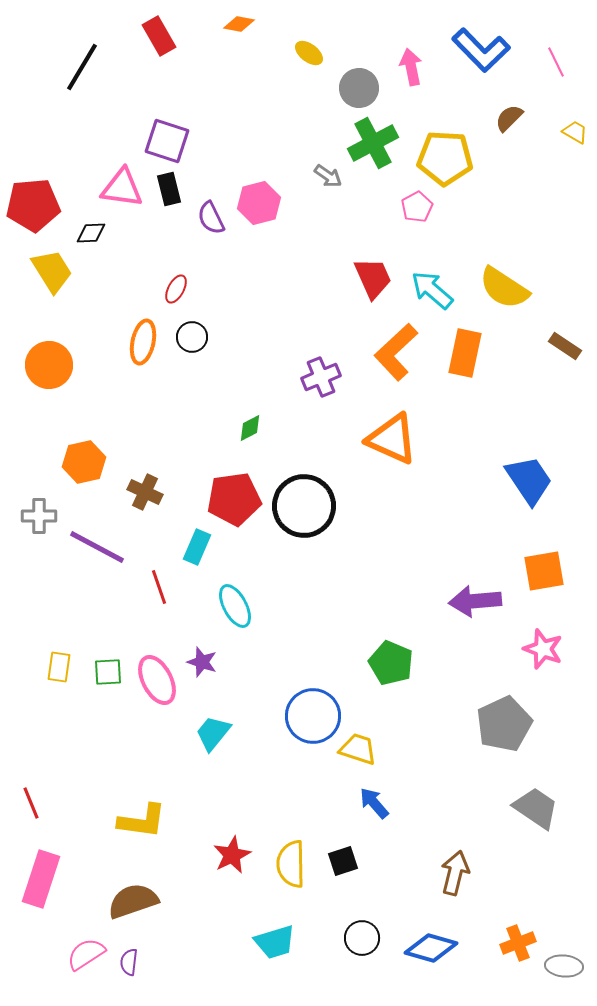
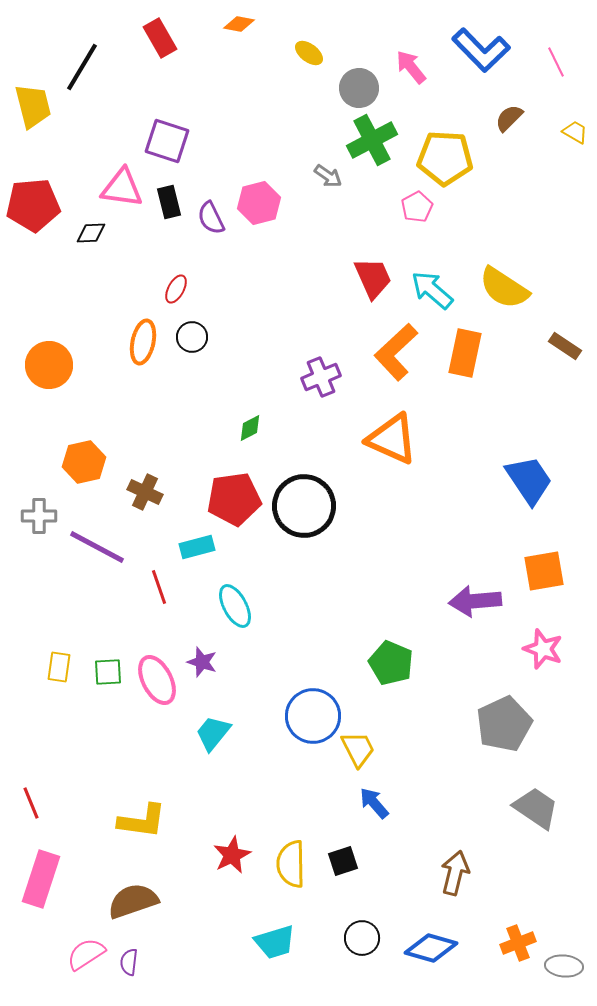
red rectangle at (159, 36): moved 1 px right, 2 px down
pink arrow at (411, 67): rotated 27 degrees counterclockwise
green cross at (373, 143): moved 1 px left, 3 px up
black rectangle at (169, 189): moved 13 px down
yellow trapezoid at (52, 271): moved 19 px left, 165 px up; rotated 18 degrees clockwise
cyan rectangle at (197, 547): rotated 52 degrees clockwise
yellow trapezoid at (358, 749): rotated 45 degrees clockwise
